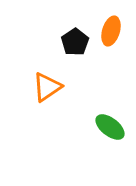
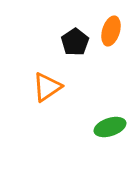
green ellipse: rotated 56 degrees counterclockwise
